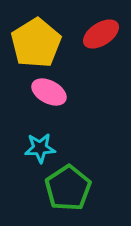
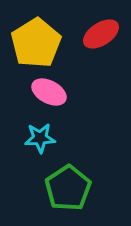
cyan star: moved 10 px up
